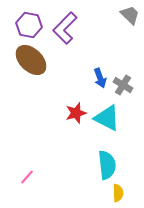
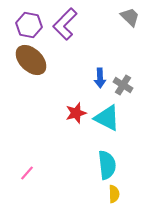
gray trapezoid: moved 2 px down
purple L-shape: moved 4 px up
blue arrow: rotated 18 degrees clockwise
pink line: moved 4 px up
yellow semicircle: moved 4 px left, 1 px down
